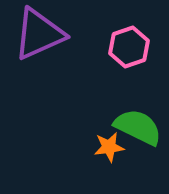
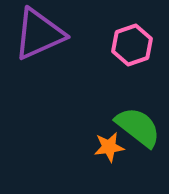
pink hexagon: moved 3 px right, 2 px up
green semicircle: rotated 12 degrees clockwise
